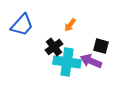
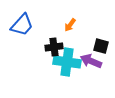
black cross: rotated 30 degrees clockwise
